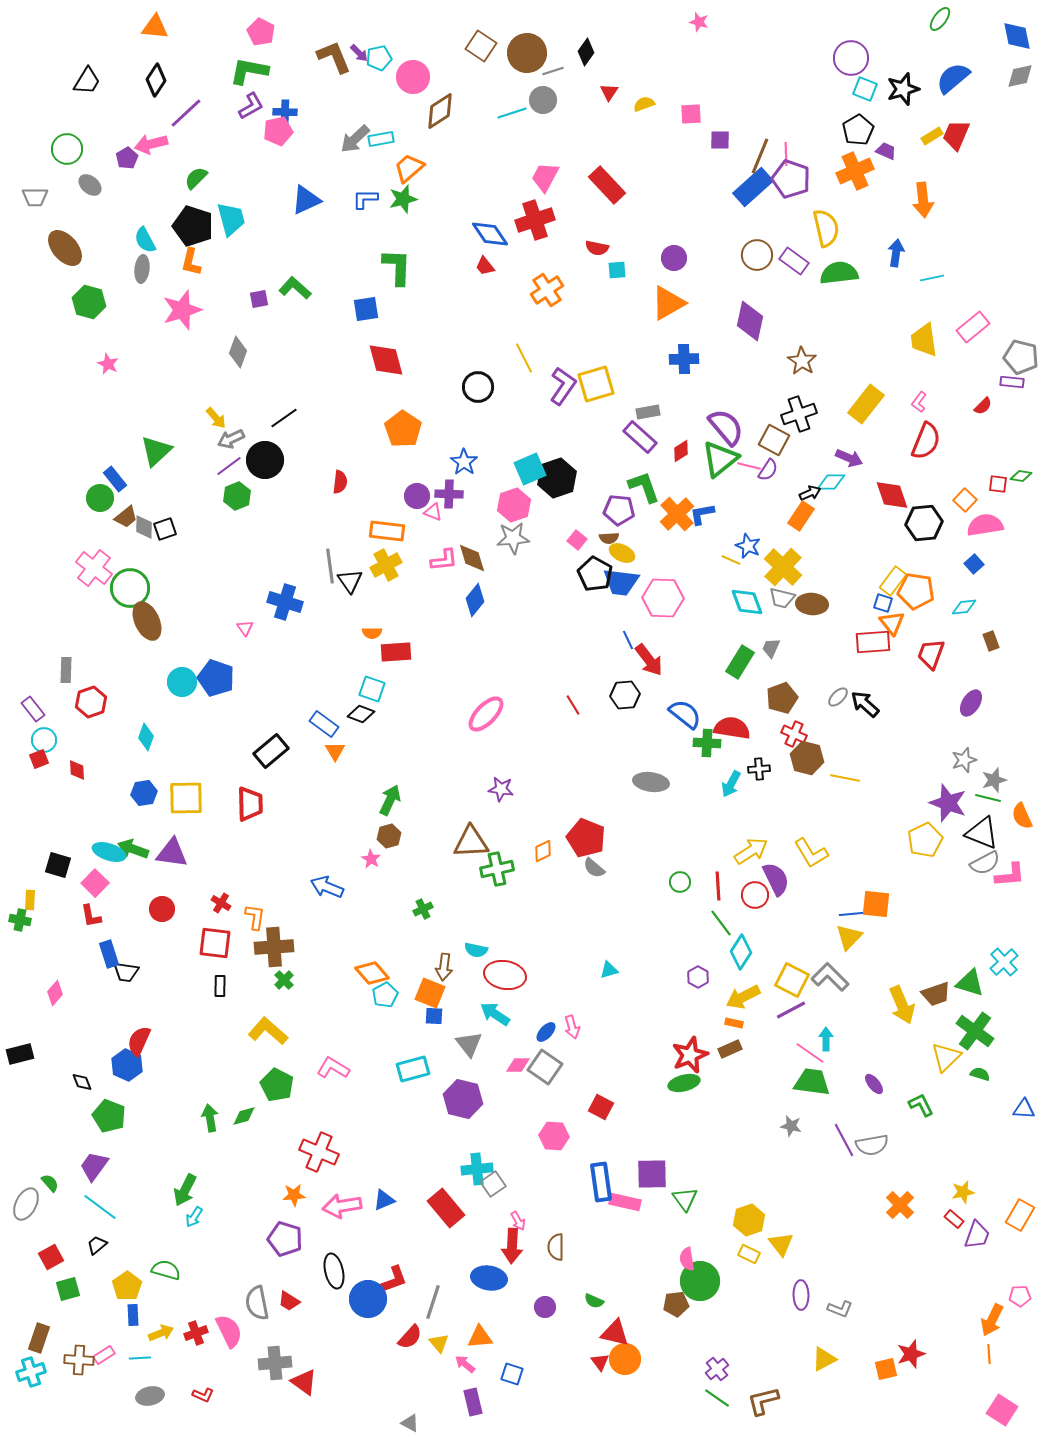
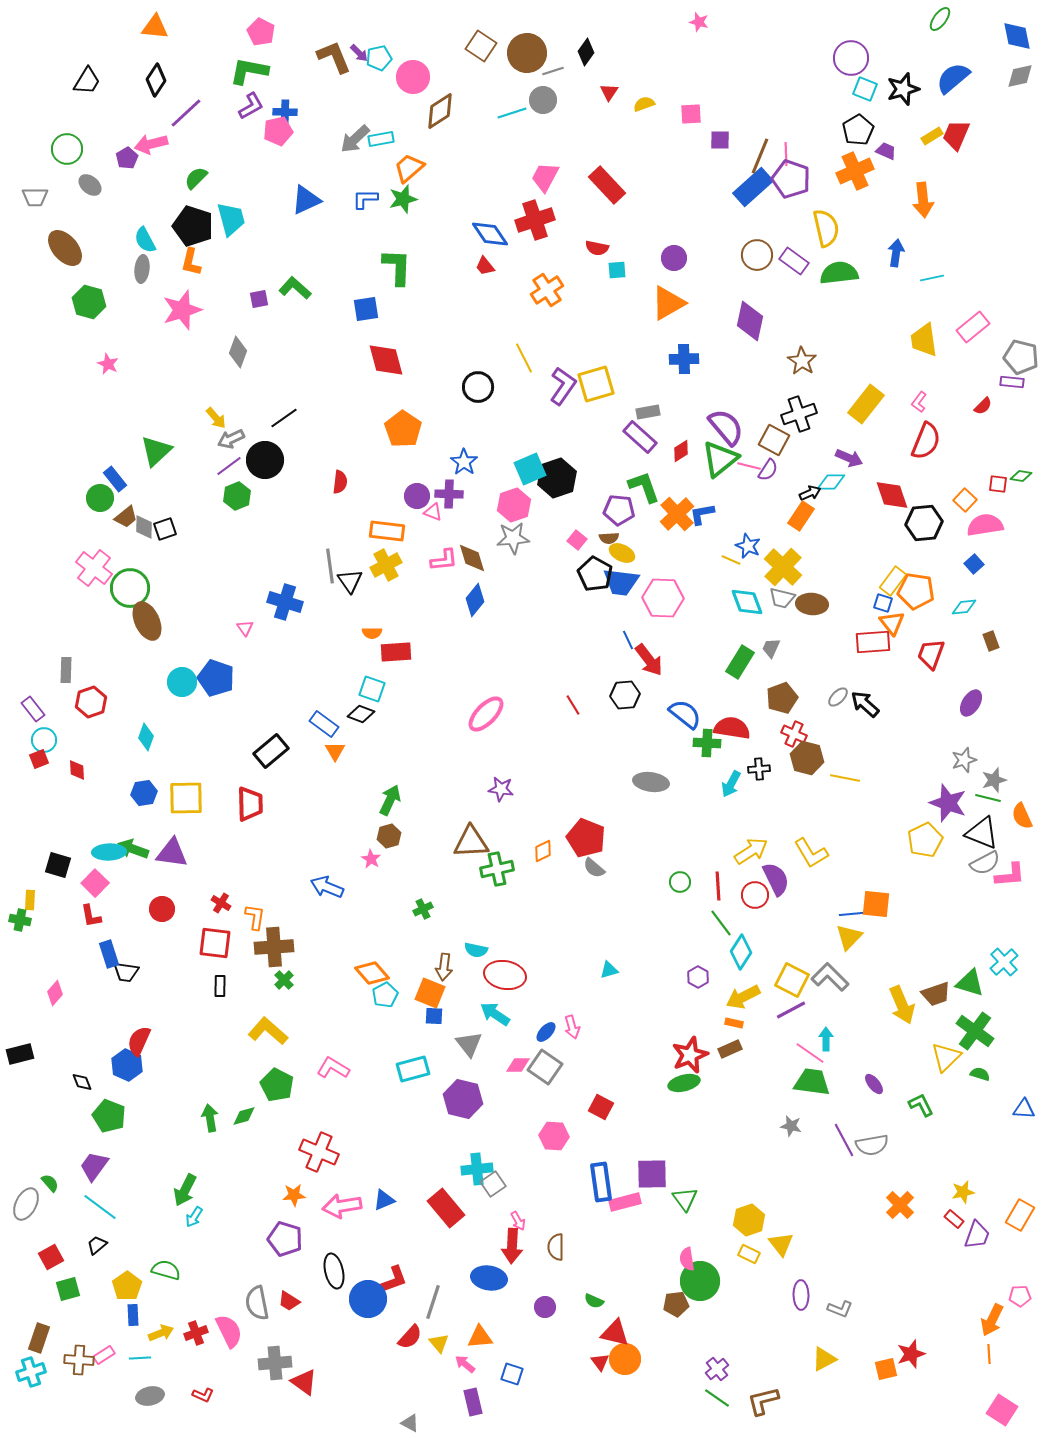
cyan ellipse at (109, 852): rotated 20 degrees counterclockwise
pink rectangle at (625, 1202): rotated 28 degrees counterclockwise
